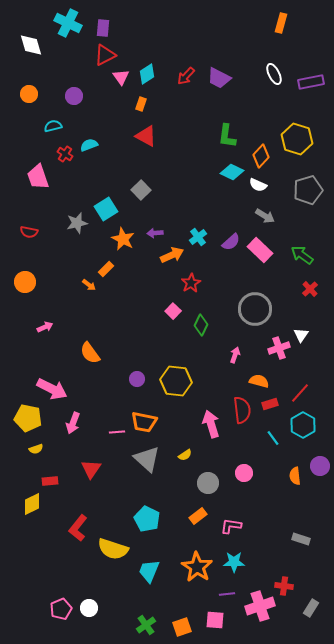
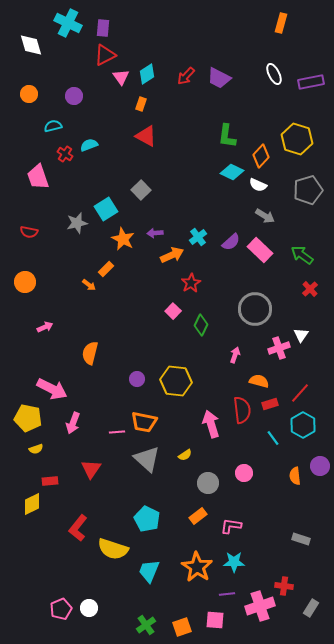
orange semicircle at (90, 353): rotated 50 degrees clockwise
